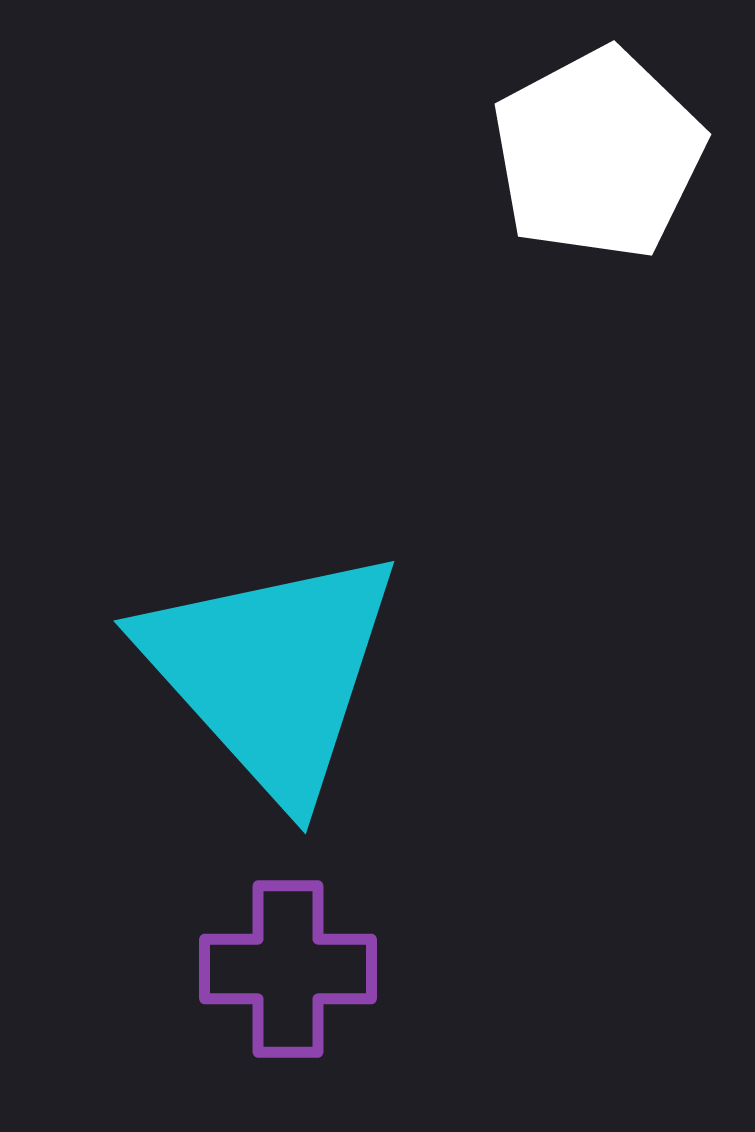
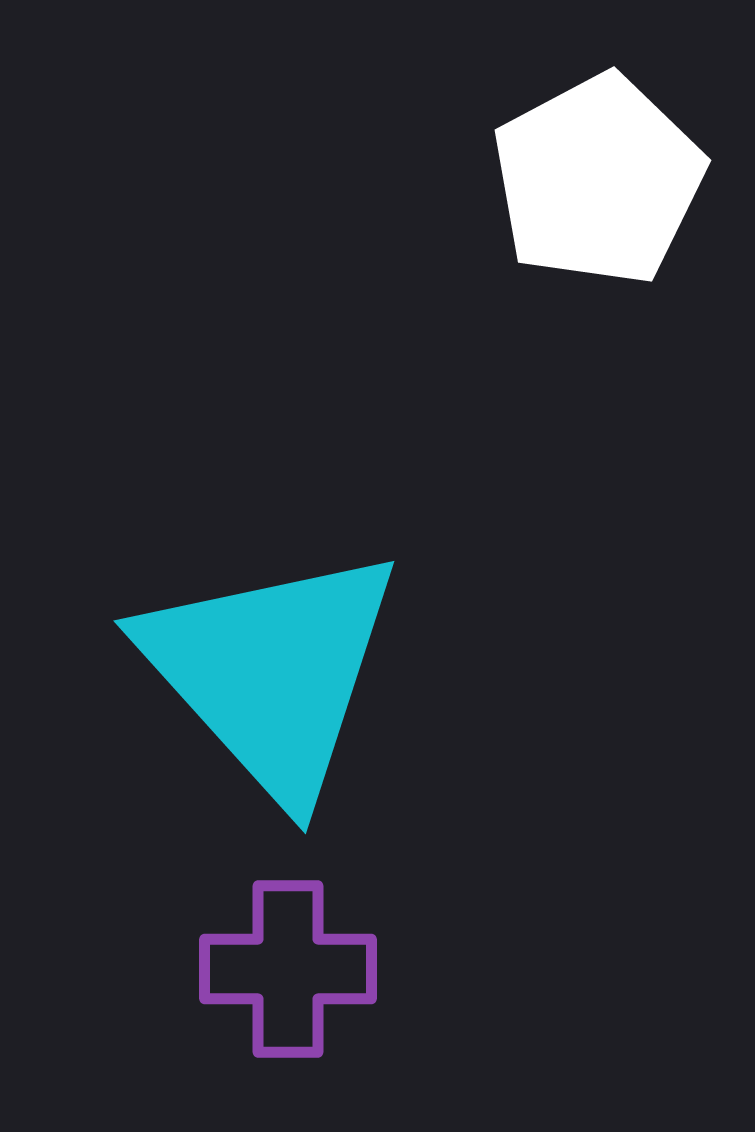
white pentagon: moved 26 px down
